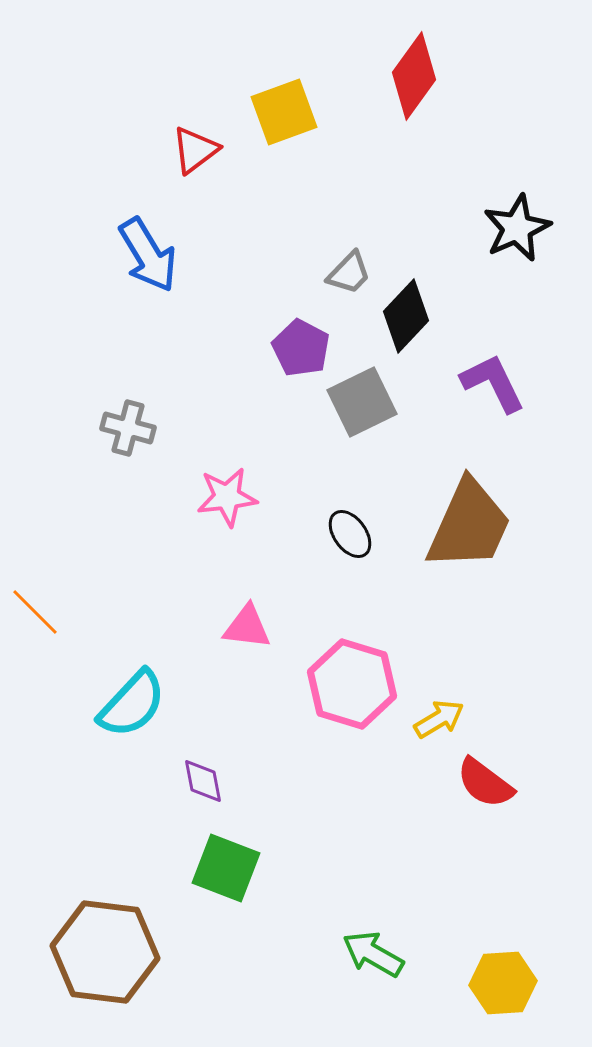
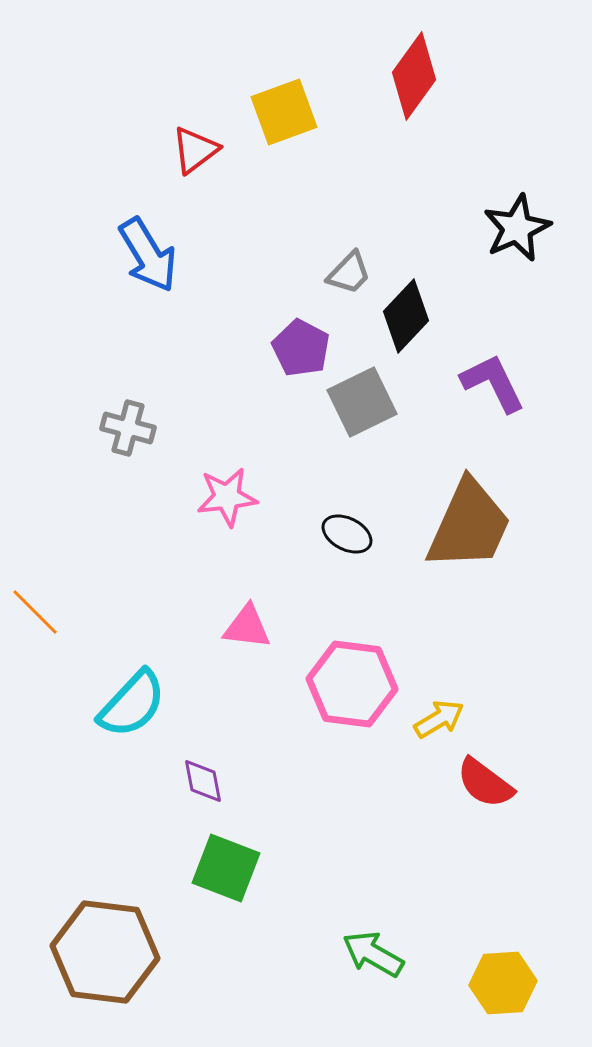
black ellipse: moved 3 px left; rotated 27 degrees counterclockwise
pink hexagon: rotated 10 degrees counterclockwise
